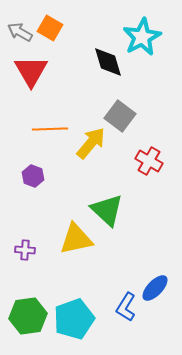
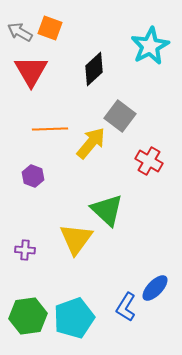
orange square: rotated 10 degrees counterclockwise
cyan star: moved 8 px right, 9 px down
black diamond: moved 14 px left, 7 px down; rotated 64 degrees clockwise
yellow triangle: rotated 42 degrees counterclockwise
cyan pentagon: moved 1 px up
